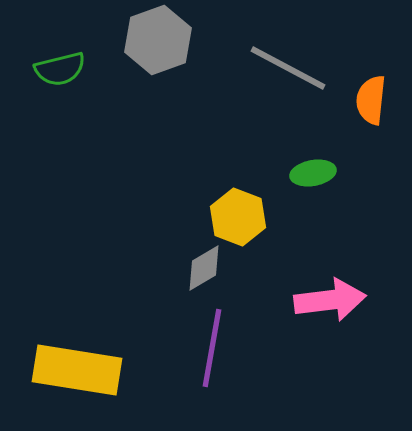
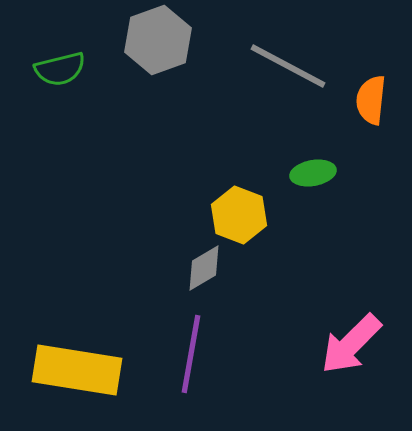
gray line: moved 2 px up
yellow hexagon: moved 1 px right, 2 px up
pink arrow: moved 21 px right, 44 px down; rotated 142 degrees clockwise
purple line: moved 21 px left, 6 px down
